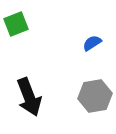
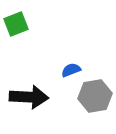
blue semicircle: moved 21 px left, 27 px down; rotated 12 degrees clockwise
black arrow: rotated 66 degrees counterclockwise
